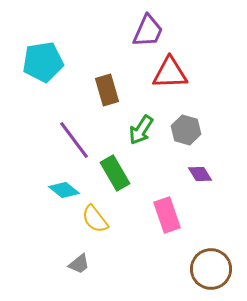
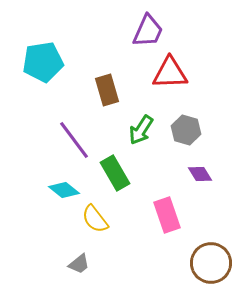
brown circle: moved 6 px up
